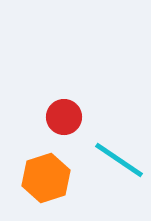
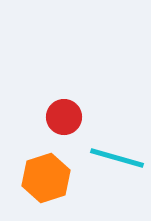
cyan line: moved 2 px left, 2 px up; rotated 18 degrees counterclockwise
